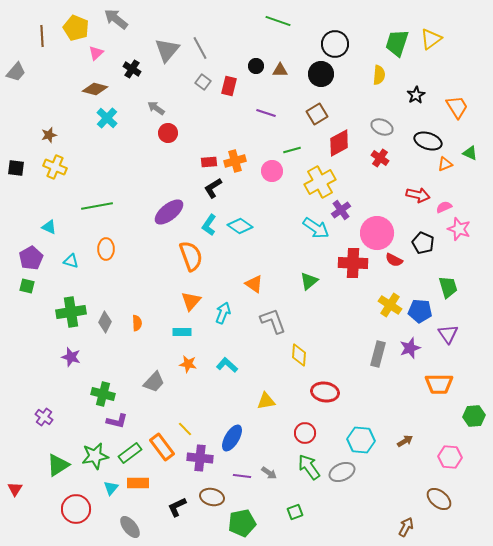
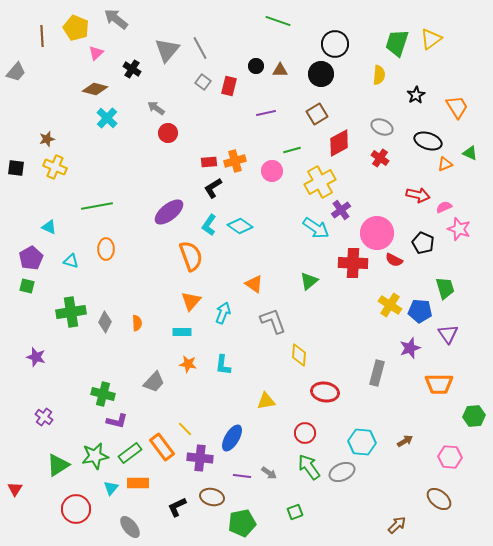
purple line at (266, 113): rotated 30 degrees counterclockwise
brown star at (49, 135): moved 2 px left, 4 px down
green trapezoid at (448, 287): moved 3 px left, 1 px down
gray rectangle at (378, 354): moved 1 px left, 19 px down
purple star at (71, 357): moved 35 px left
cyan L-shape at (227, 365): moved 4 px left; rotated 125 degrees counterclockwise
cyan hexagon at (361, 440): moved 1 px right, 2 px down
brown arrow at (406, 527): moved 9 px left, 2 px up; rotated 18 degrees clockwise
